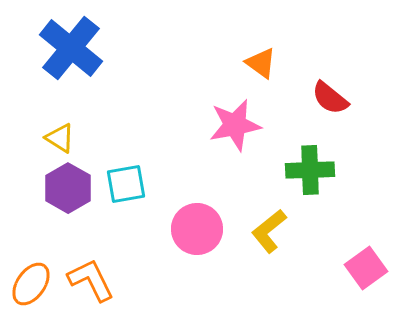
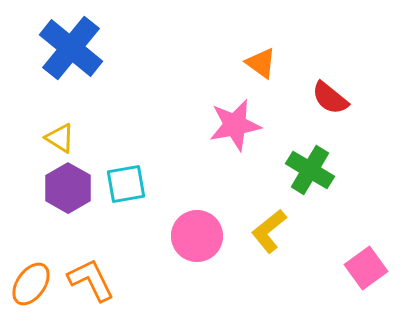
green cross: rotated 33 degrees clockwise
pink circle: moved 7 px down
